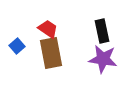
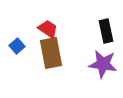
black rectangle: moved 4 px right
purple star: moved 5 px down
